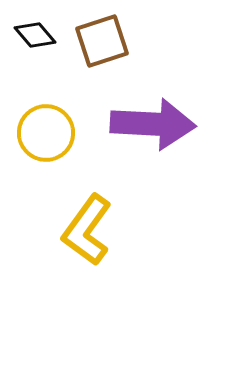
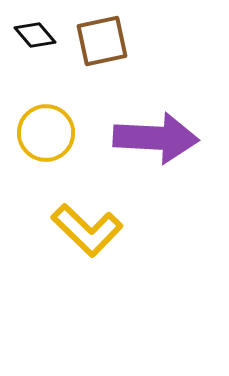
brown square: rotated 6 degrees clockwise
purple arrow: moved 3 px right, 14 px down
yellow L-shape: rotated 82 degrees counterclockwise
